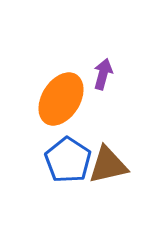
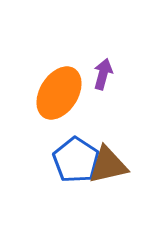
orange ellipse: moved 2 px left, 6 px up
blue pentagon: moved 8 px right
